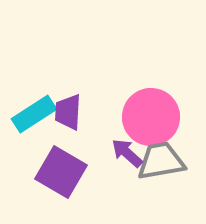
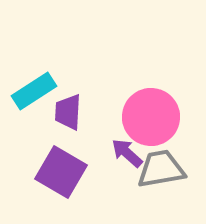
cyan rectangle: moved 23 px up
gray trapezoid: moved 8 px down
